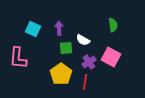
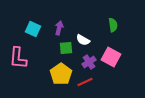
purple arrow: rotated 16 degrees clockwise
red line: rotated 56 degrees clockwise
